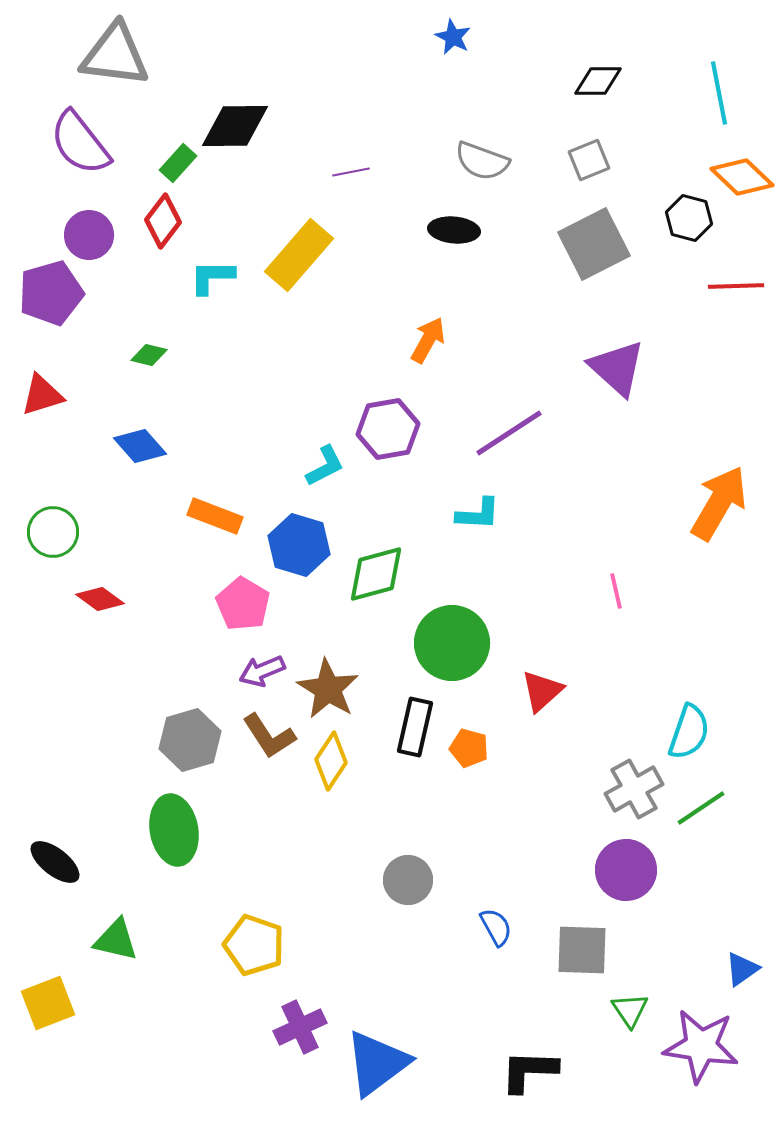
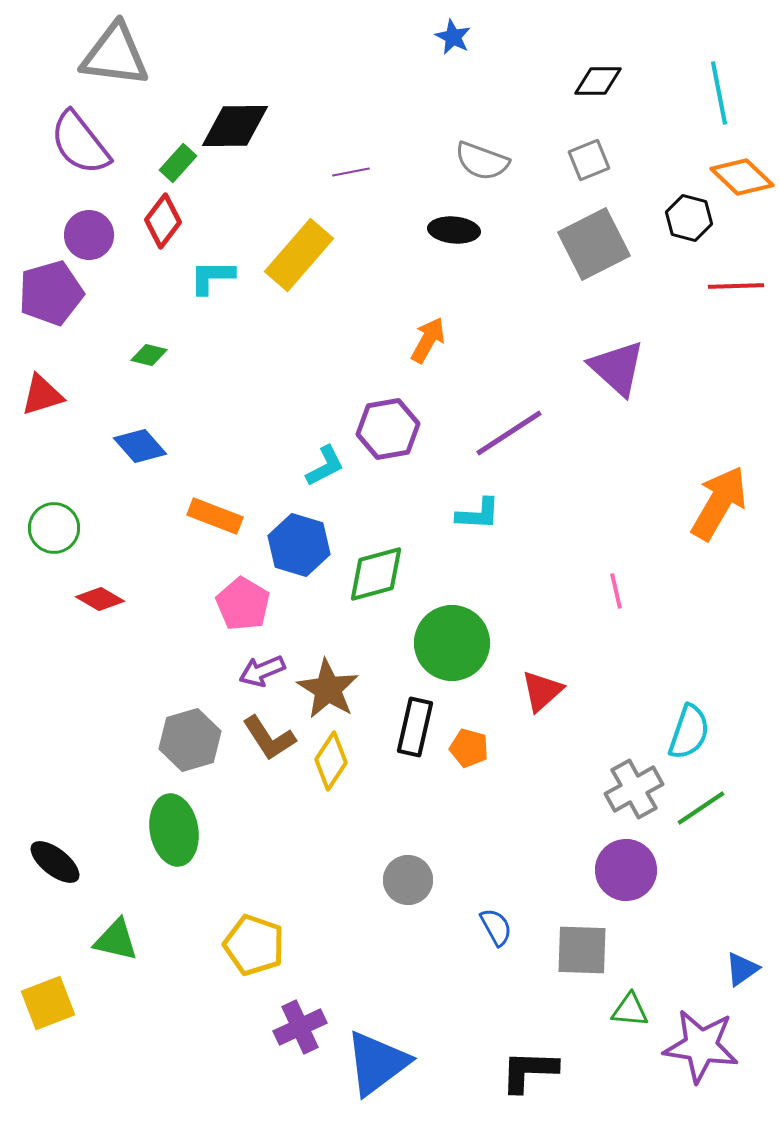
green circle at (53, 532): moved 1 px right, 4 px up
red diamond at (100, 599): rotated 6 degrees counterclockwise
brown L-shape at (269, 736): moved 2 px down
green triangle at (630, 1010): rotated 51 degrees counterclockwise
